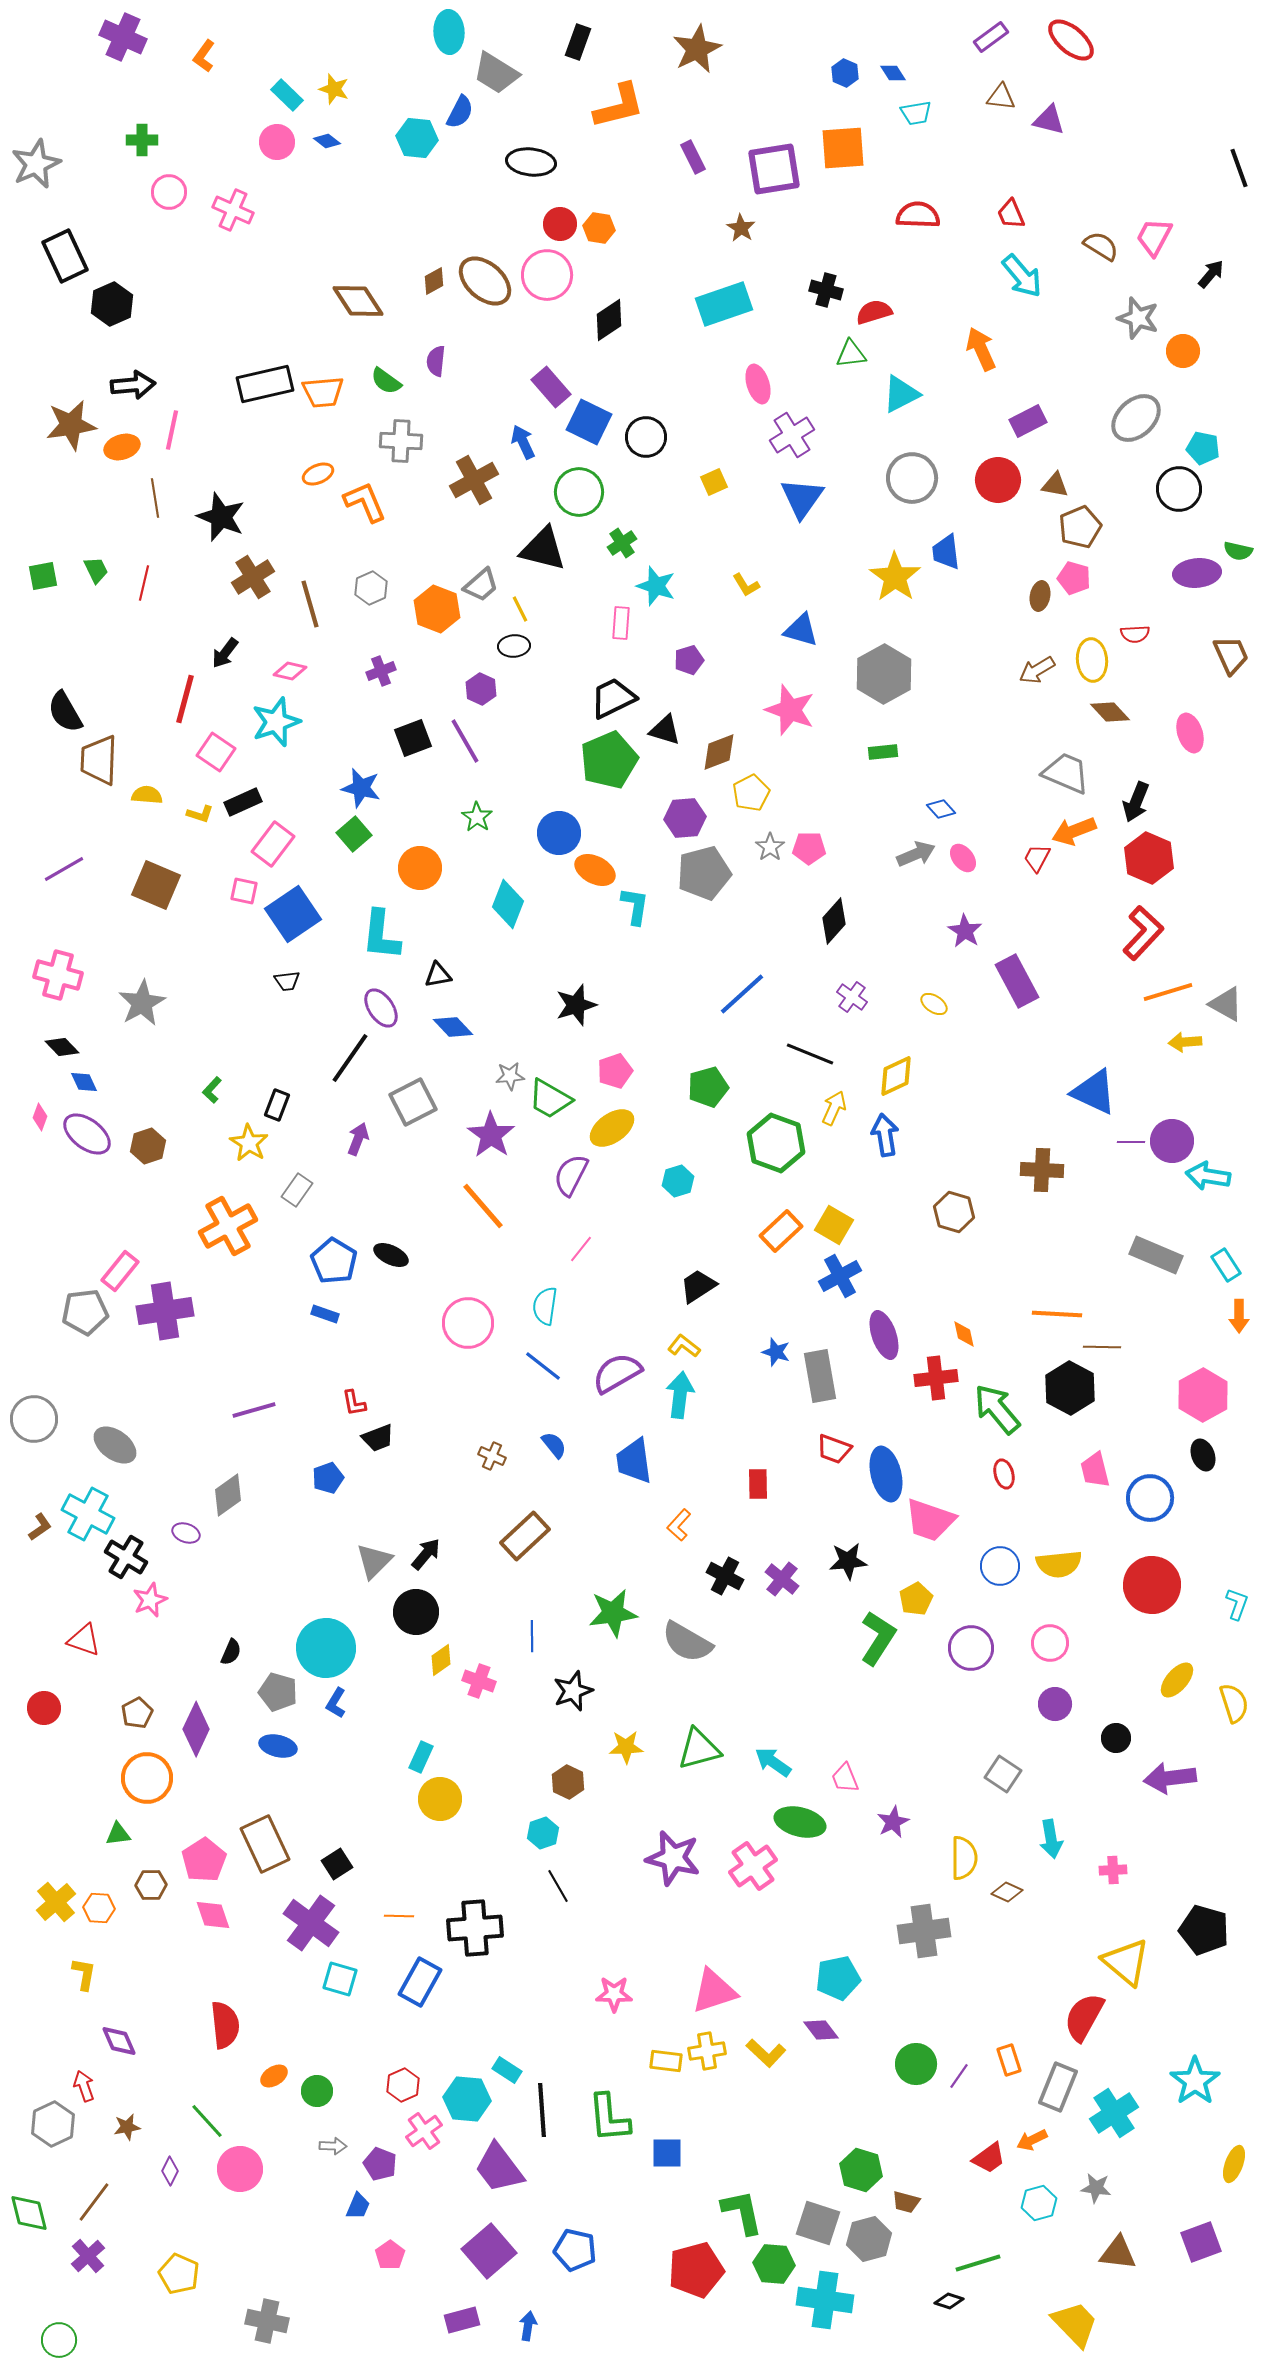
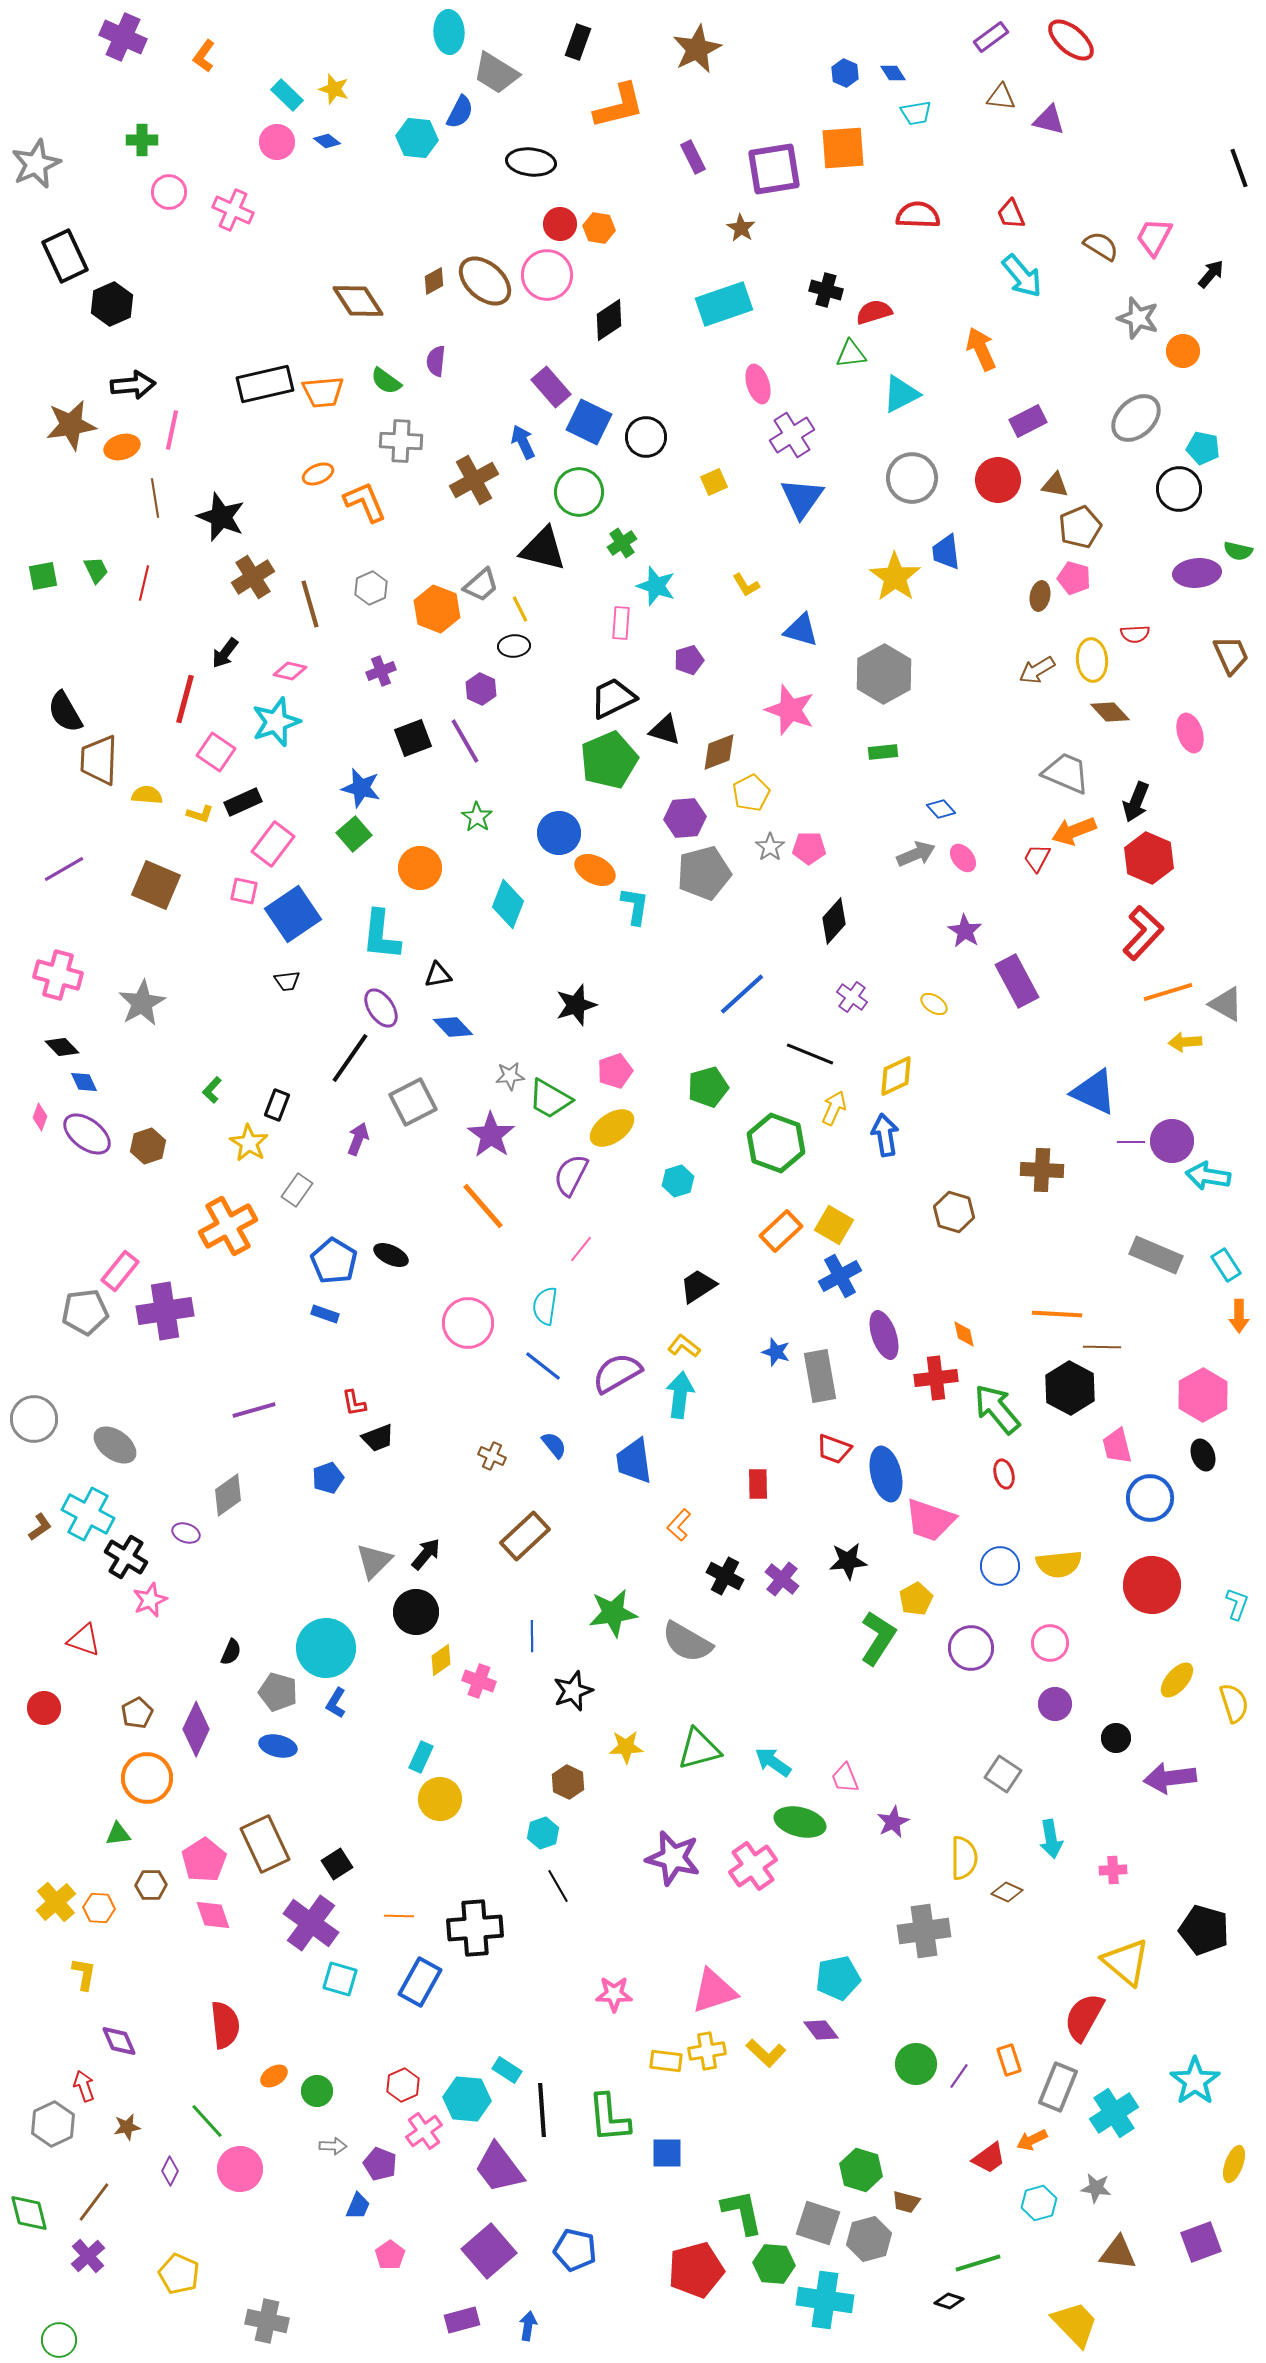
pink trapezoid at (1095, 1470): moved 22 px right, 24 px up
